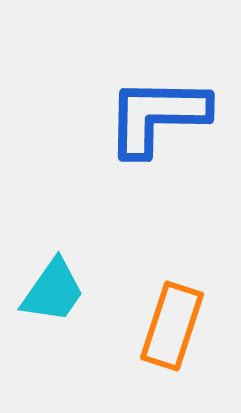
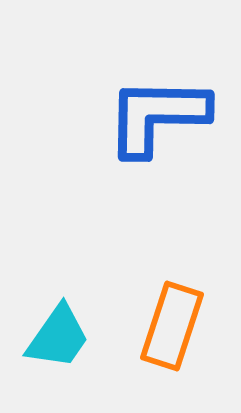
cyan trapezoid: moved 5 px right, 46 px down
